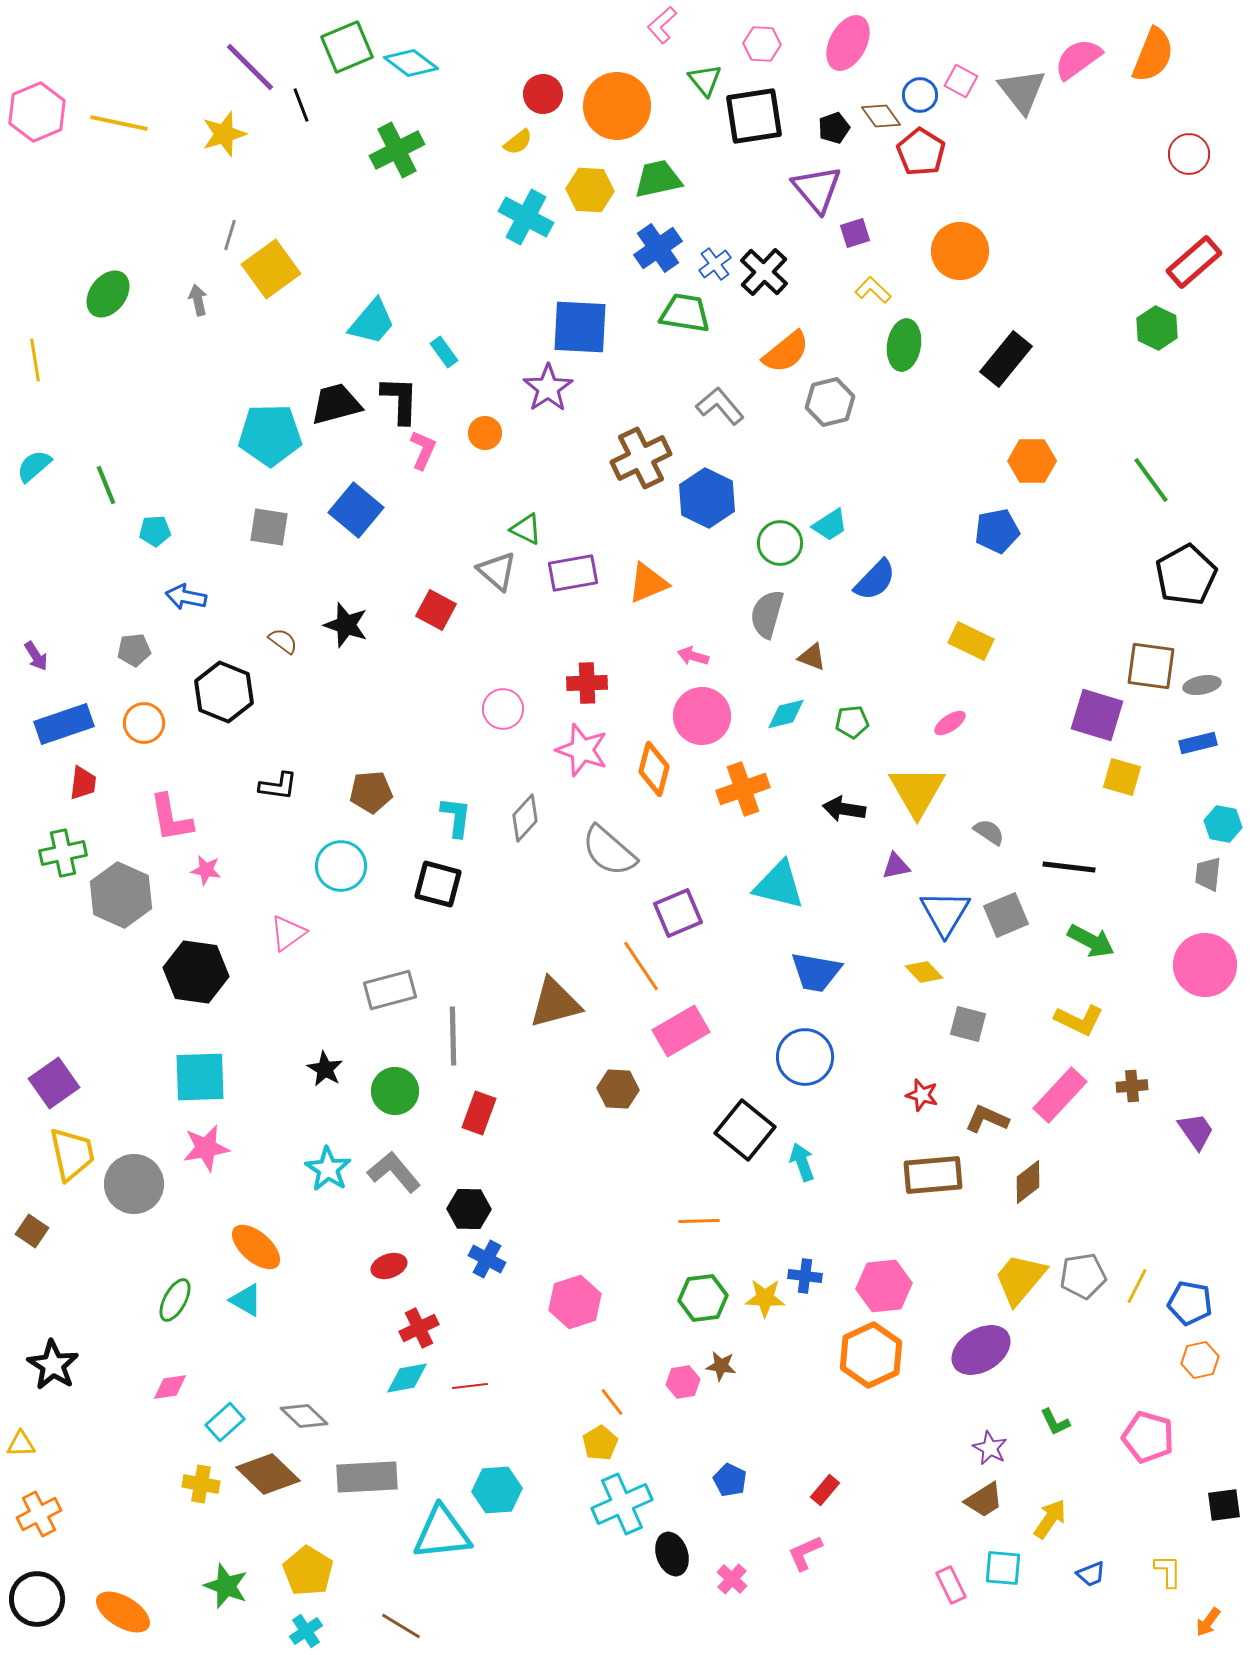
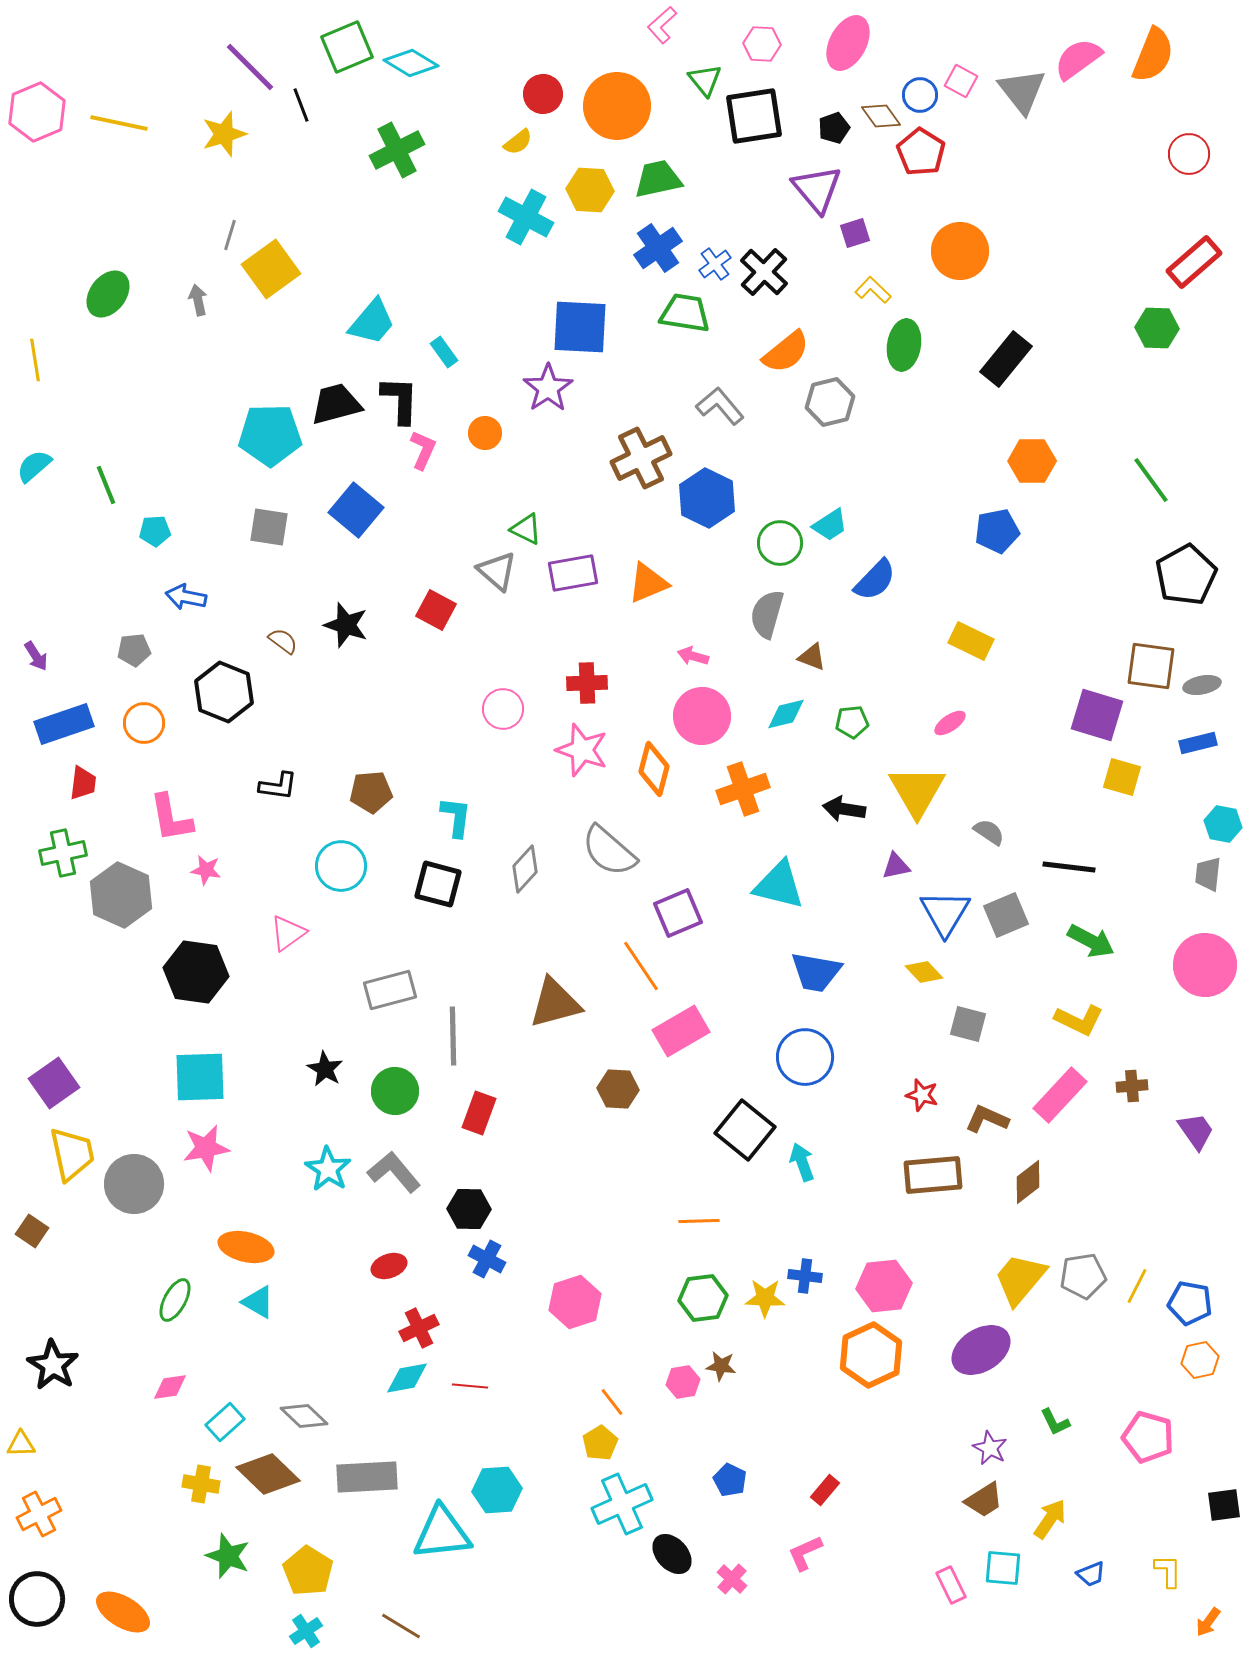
cyan diamond at (411, 63): rotated 6 degrees counterclockwise
green hexagon at (1157, 328): rotated 24 degrees counterclockwise
gray diamond at (525, 818): moved 51 px down
orange ellipse at (256, 1247): moved 10 px left; rotated 28 degrees counterclockwise
cyan triangle at (246, 1300): moved 12 px right, 2 px down
red line at (470, 1386): rotated 12 degrees clockwise
black ellipse at (672, 1554): rotated 24 degrees counterclockwise
green star at (226, 1586): moved 2 px right, 30 px up
